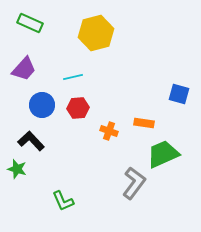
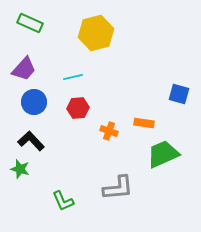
blue circle: moved 8 px left, 3 px up
green star: moved 3 px right
gray L-shape: moved 16 px left, 5 px down; rotated 48 degrees clockwise
